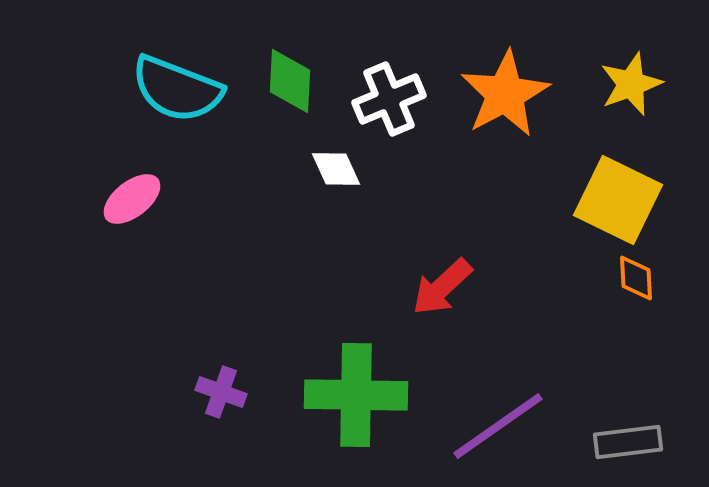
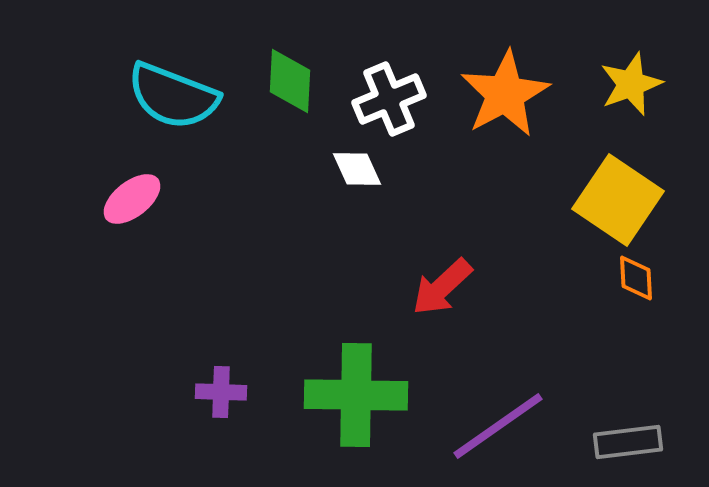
cyan semicircle: moved 4 px left, 7 px down
white diamond: moved 21 px right
yellow square: rotated 8 degrees clockwise
purple cross: rotated 18 degrees counterclockwise
